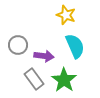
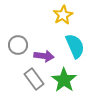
yellow star: moved 3 px left; rotated 24 degrees clockwise
